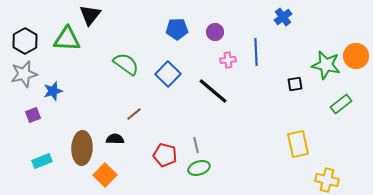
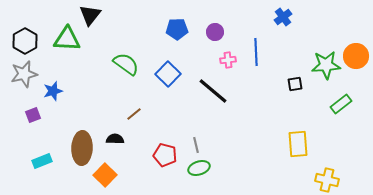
green star: rotated 16 degrees counterclockwise
yellow rectangle: rotated 8 degrees clockwise
